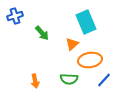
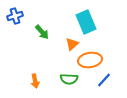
green arrow: moved 1 px up
